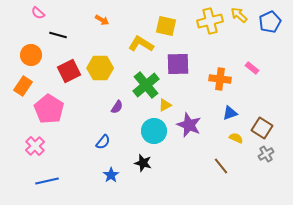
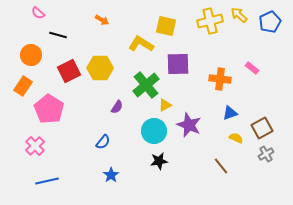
brown square: rotated 30 degrees clockwise
black star: moved 16 px right, 2 px up; rotated 24 degrees counterclockwise
